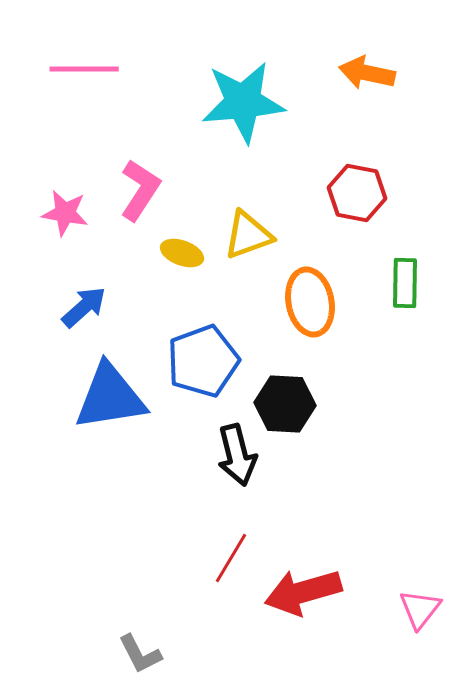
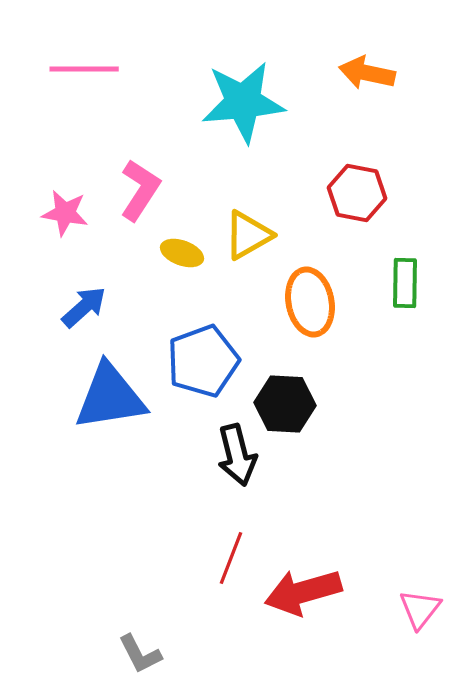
yellow triangle: rotated 10 degrees counterclockwise
red line: rotated 10 degrees counterclockwise
